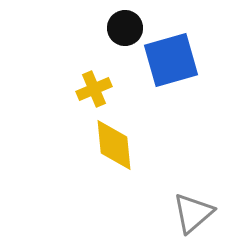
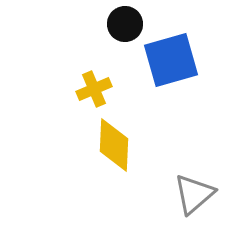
black circle: moved 4 px up
yellow diamond: rotated 8 degrees clockwise
gray triangle: moved 1 px right, 19 px up
